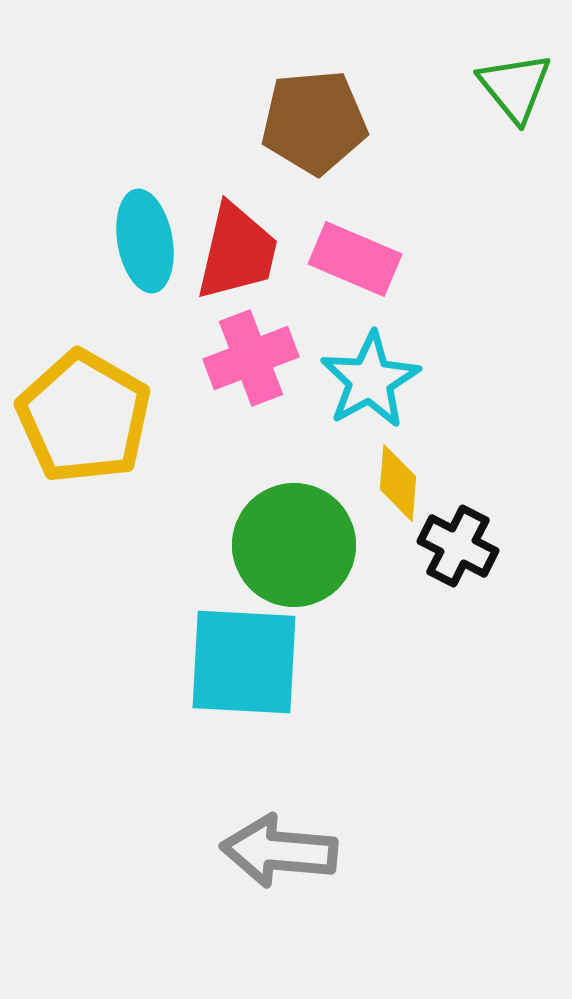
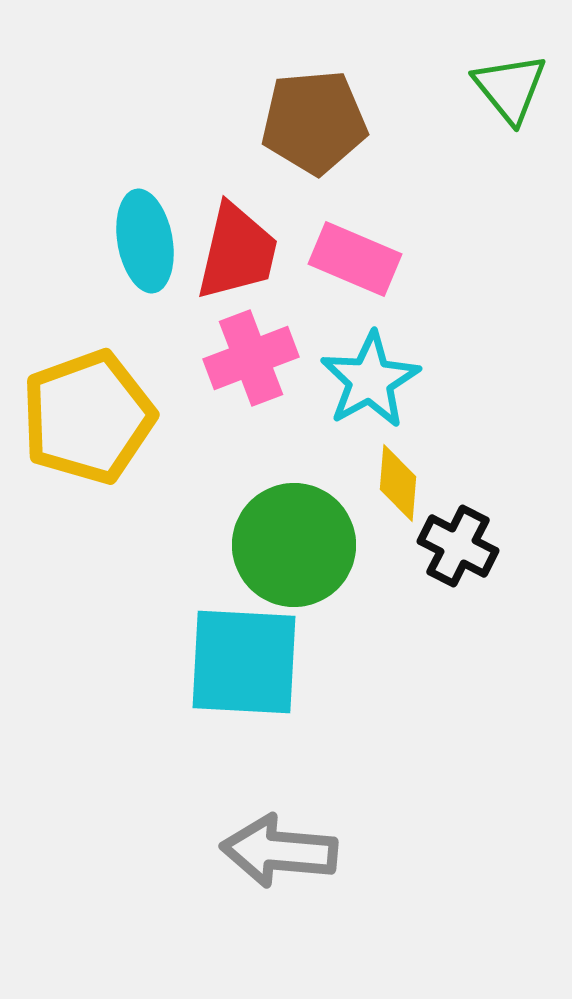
green triangle: moved 5 px left, 1 px down
yellow pentagon: moved 4 px right; rotated 22 degrees clockwise
